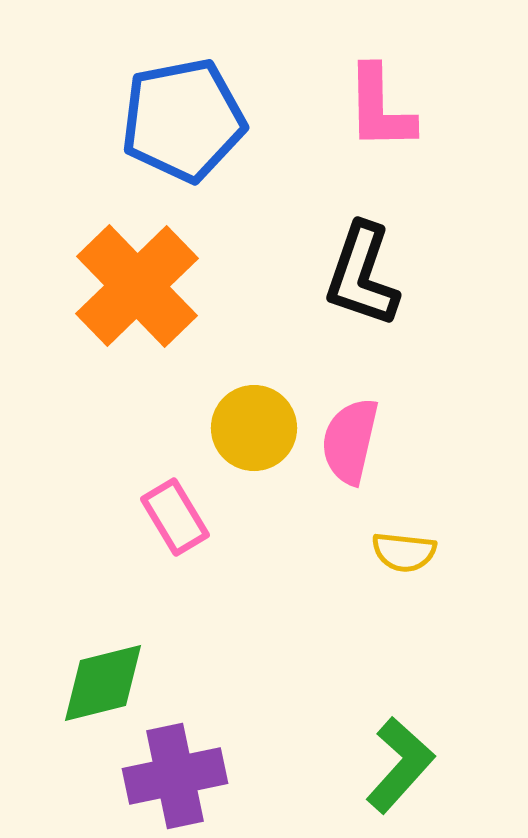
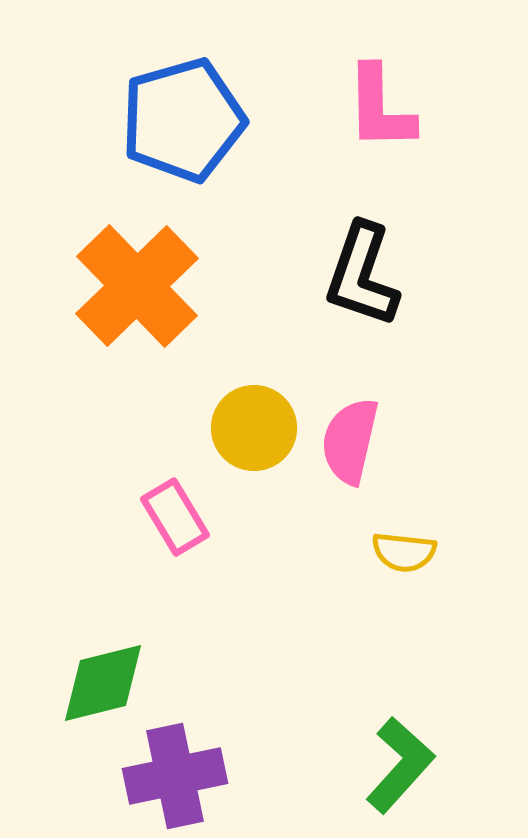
blue pentagon: rotated 5 degrees counterclockwise
